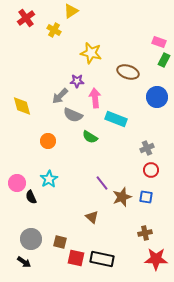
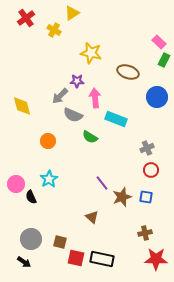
yellow triangle: moved 1 px right, 2 px down
pink rectangle: rotated 24 degrees clockwise
pink circle: moved 1 px left, 1 px down
